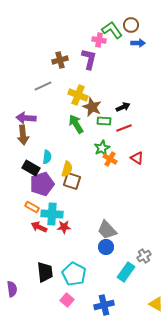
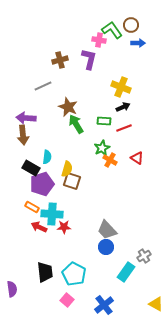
yellow cross: moved 43 px right, 8 px up
brown star: moved 24 px left
orange cross: moved 1 px down
blue cross: rotated 24 degrees counterclockwise
